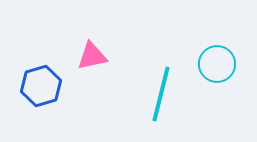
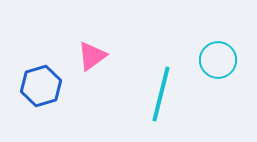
pink triangle: rotated 24 degrees counterclockwise
cyan circle: moved 1 px right, 4 px up
